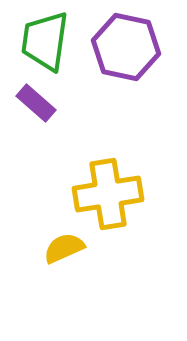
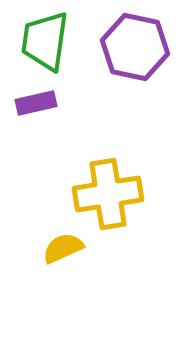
purple hexagon: moved 9 px right
purple rectangle: rotated 54 degrees counterclockwise
yellow semicircle: moved 1 px left
